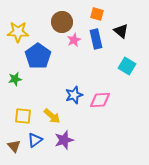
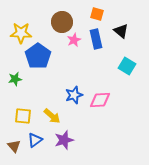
yellow star: moved 3 px right, 1 px down
